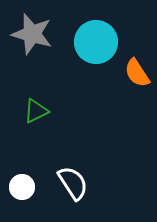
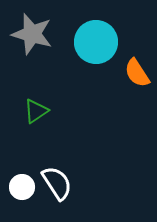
green triangle: rotated 8 degrees counterclockwise
white semicircle: moved 16 px left
